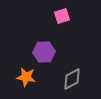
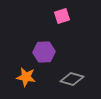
gray diamond: rotated 45 degrees clockwise
